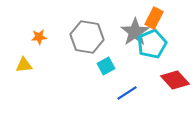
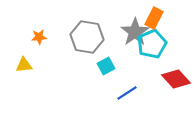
red diamond: moved 1 px right, 1 px up
